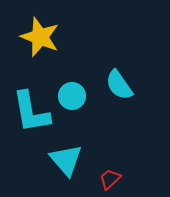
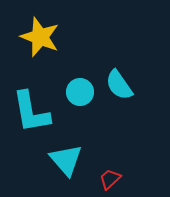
cyan circle: moved 8 px right, 4 px up
